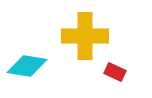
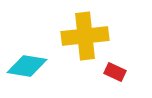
yellow cross: rotated 6 degrees counterclockwise
